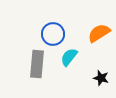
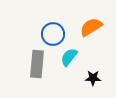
orange semicircle: moved 8 px left, 6 px up
black star: moved 8 px left; rotated 14 degrees counterclockwise
